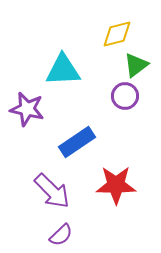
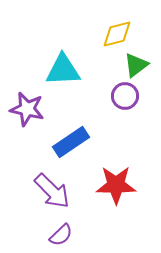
blue rectangle: moved 6 px left
